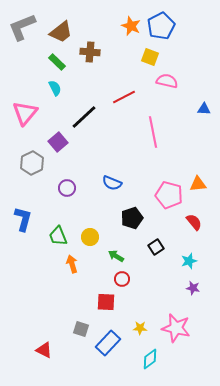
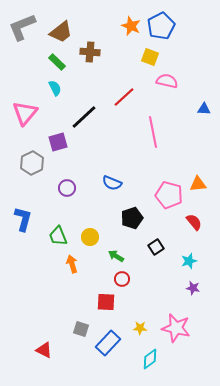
red line: rotated 15 degrees counterclockwise
purple square: rotated 24 degrees clockwise
